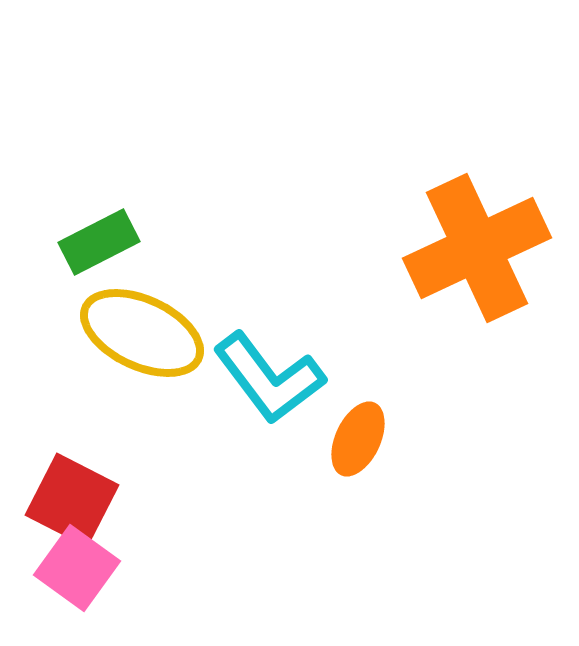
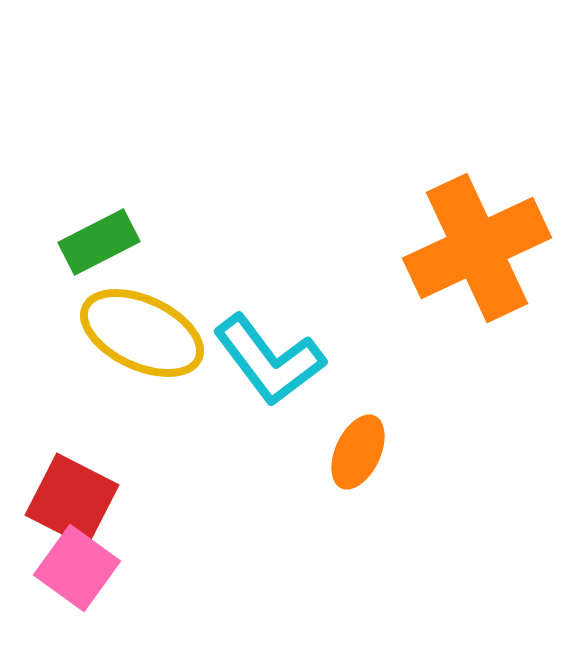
cyan L-shape: moved 18 px up
orange ellipse: moved 13 px down
